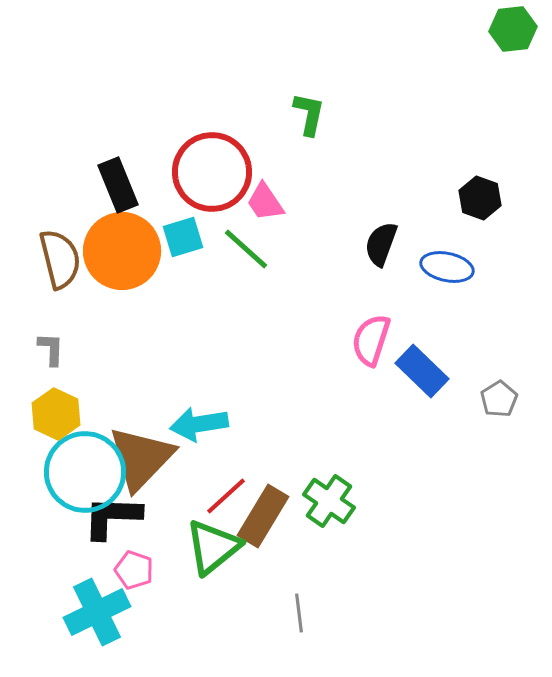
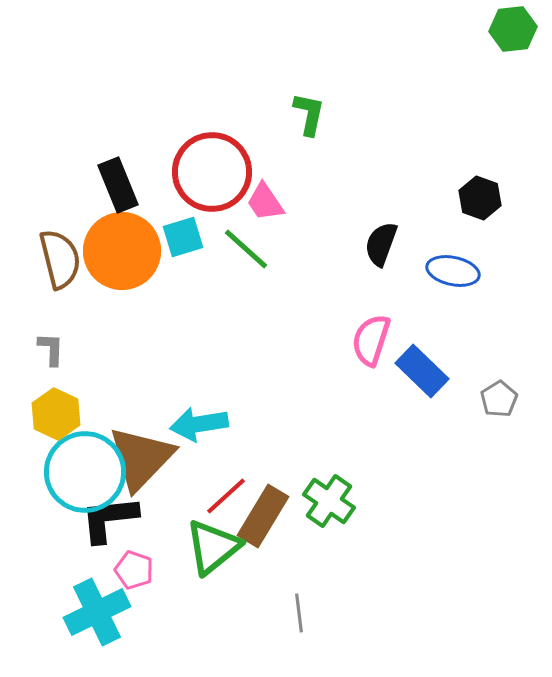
blue ellipse: moved 6 px right, 4 px down
black L-shape: moved 3 px left, 2 px down; rotated 8 degrees counterclockwise
